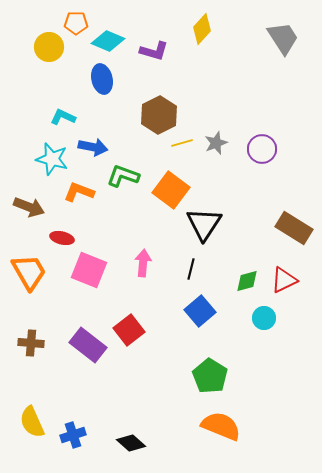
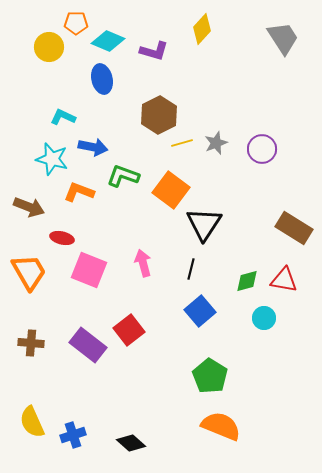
pink arrow: rotated 20 degrees counterclockwise
red triangle: rotated 36 degrees clockwise
